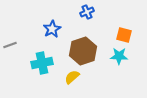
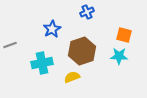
brown hexagon: moved 1 px left
yellow semicircle: rotated 21 degrees clockwise
